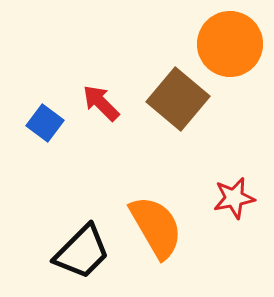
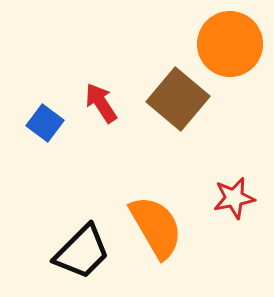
red arrow: rotated 12 degrees clockwise
